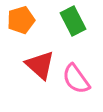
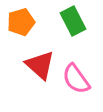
orange pentagon: moved 2 px down
